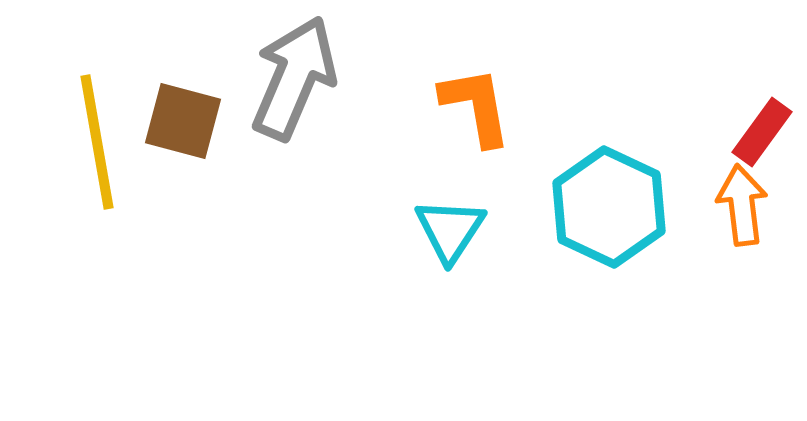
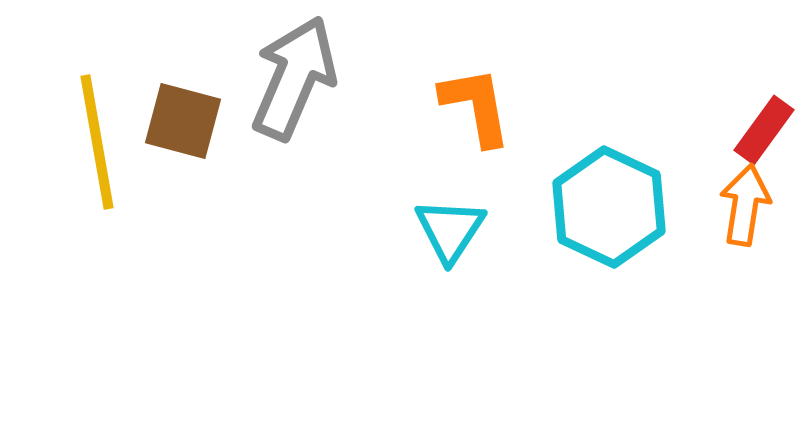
red rectangle: moved 2 px right, 2 px up
orange arrow: moved 3 px right; rotated 16 degrees clockwise
